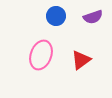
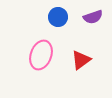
blue circle: moved 2 px right, 1 px down
